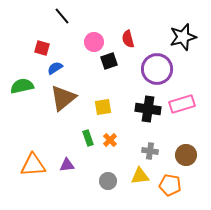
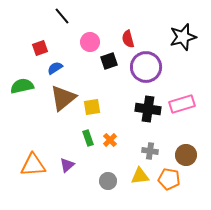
pink circle: moved 4 px left
red square: moved 2 px left; rotated 35 degrees counterclockwise
purple circle: moved 11 px left, 2 px up
yellow square: moved 11 px left
purple triangle: rotated 35 degrees counterclockwise
orange pentagon: moved 1 px left, 6 px up
